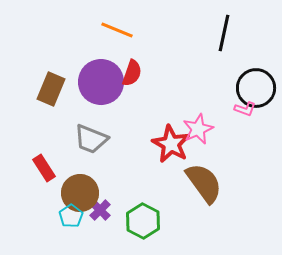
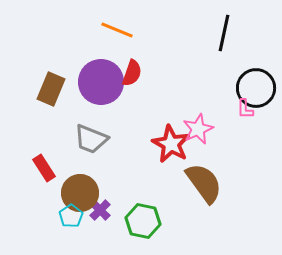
pink L-shape: rotated 70 degrees clockwise
green hexagon: rotated 16 degrees counterclockwise
